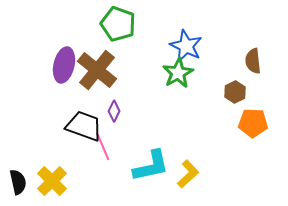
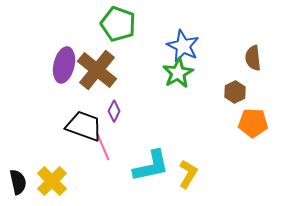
blue star: moved 3 px left
brown semicircle: moved 3 px up
yellow L-shape: rotated 16 degrees counterclockwise
